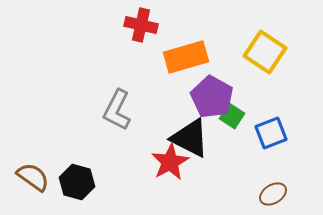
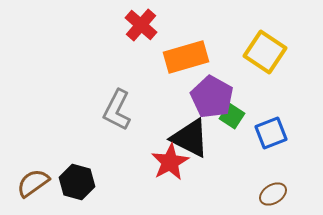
red cross: rotated 28 degrees clockwise
brown semicircle: moved 6 px down; rotated 72 degrees counterclockwise
